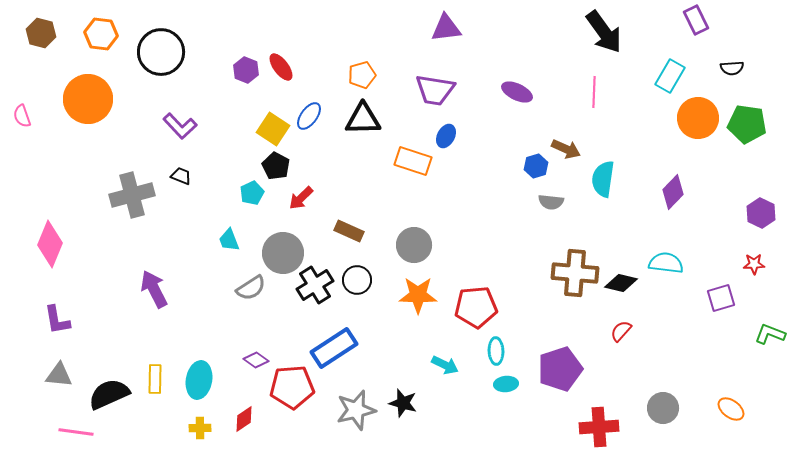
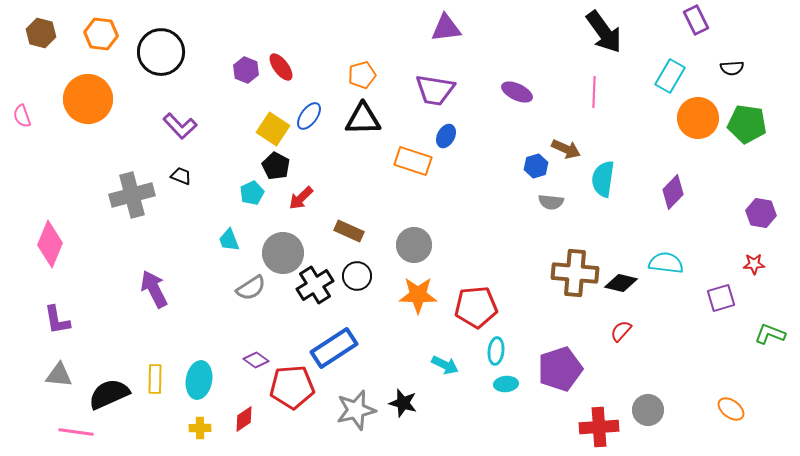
purple hexagon at (761, 213): rotated 16 degrees counterclockwise
black circle at (357, 280): moved 4 px up
cyan ellipse at (496, 351): rotated 8 degrees clockwise
gray circle at (663, 408): moved 15 px left, 2 px down
